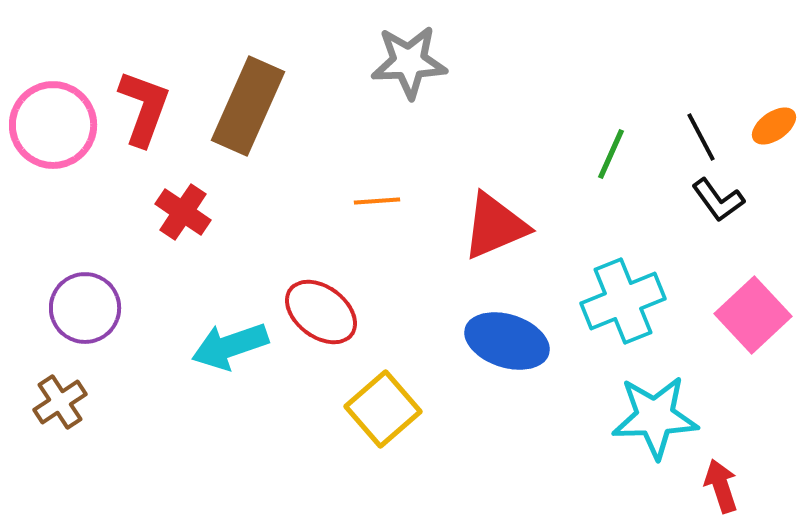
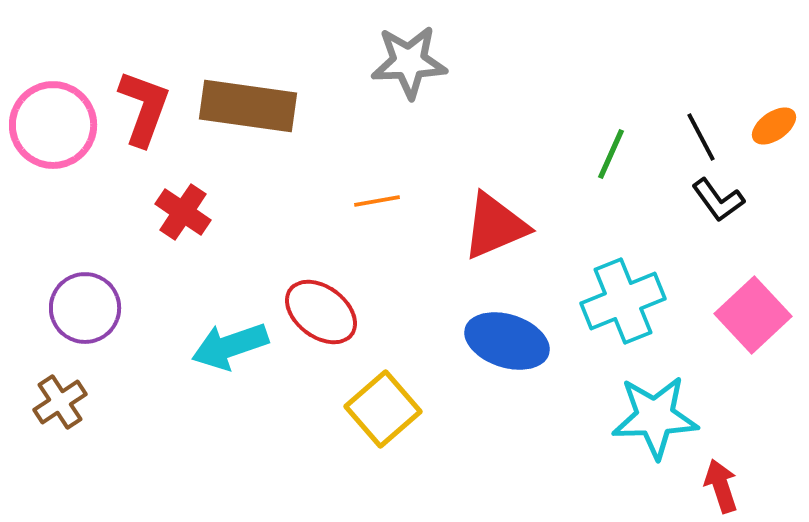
brown rectangle: rotated 74 degrees clockwise
orange line: rotated 6 degrees counterclockwise
